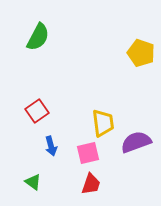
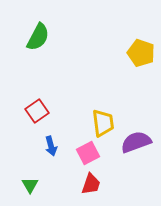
pink square: rotated 15 degrees counterclockwise
green triangle: moved 3 px left, 3 px down; rotated 24 degrees clockwise
